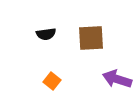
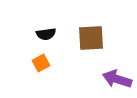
orange square: moved 11 px left, 18 px up; rotated 24 degrees clockwise
